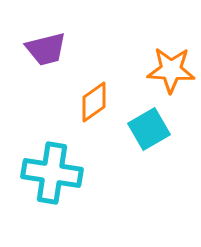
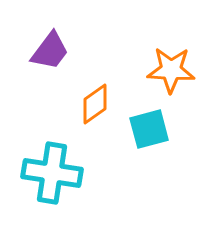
purple trapezoid: moved 4 px right, 2 px down; rotated 39 degrees counterclockwise
orange diamond: moved 1 px right, 2 px down
cyan square: rotated 15 degrees clockwise
